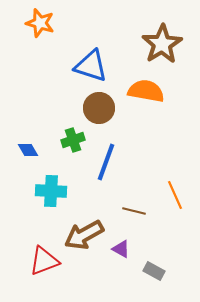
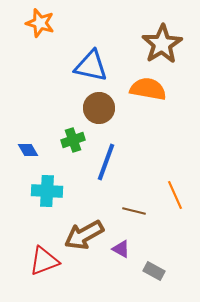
blue triangle: rotated 6 degrees counterclockwise
orange semicircle: moved 2 px right, 2 px up
cyan cross: moved 4 px left
